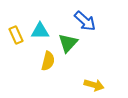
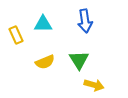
blue arrow: rotated 40 degrees clockwise
cyan triangle: moved 3 px right, 7 px up
green triangle: moved 11 px right, 17 px down; rotated 15 degrees counterclockwise
yellow semicircle: moved 3 px left, 1 px down; rotated 54 degrees clockwise
